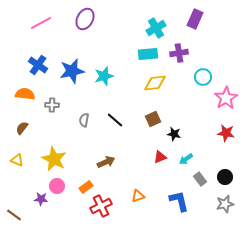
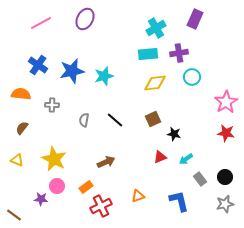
cyan circle: moved 11 px left
orange semicircle: moved 4 px left
pink star: moved 4 px down
